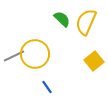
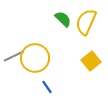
green semicircle: moved 1 px right
yellow circle: moved 4 px down
yellow square: moved 3 px left
